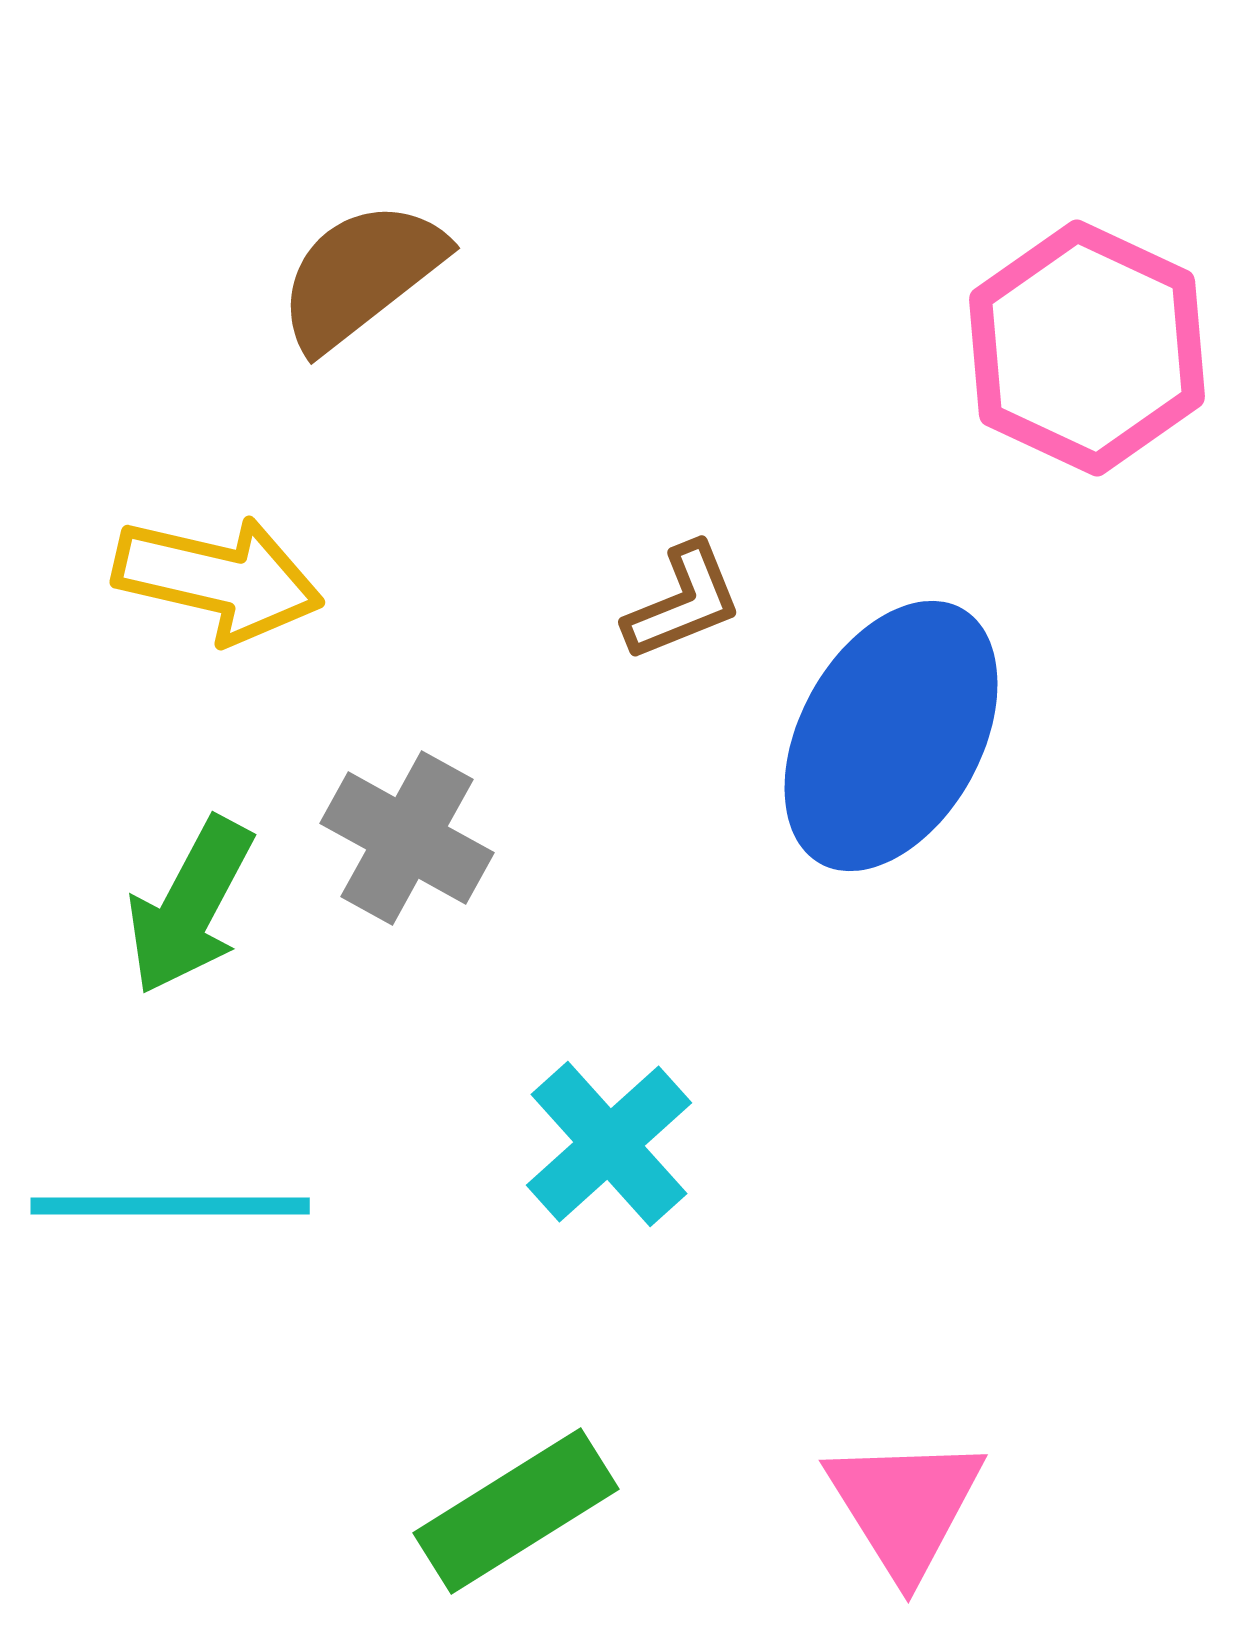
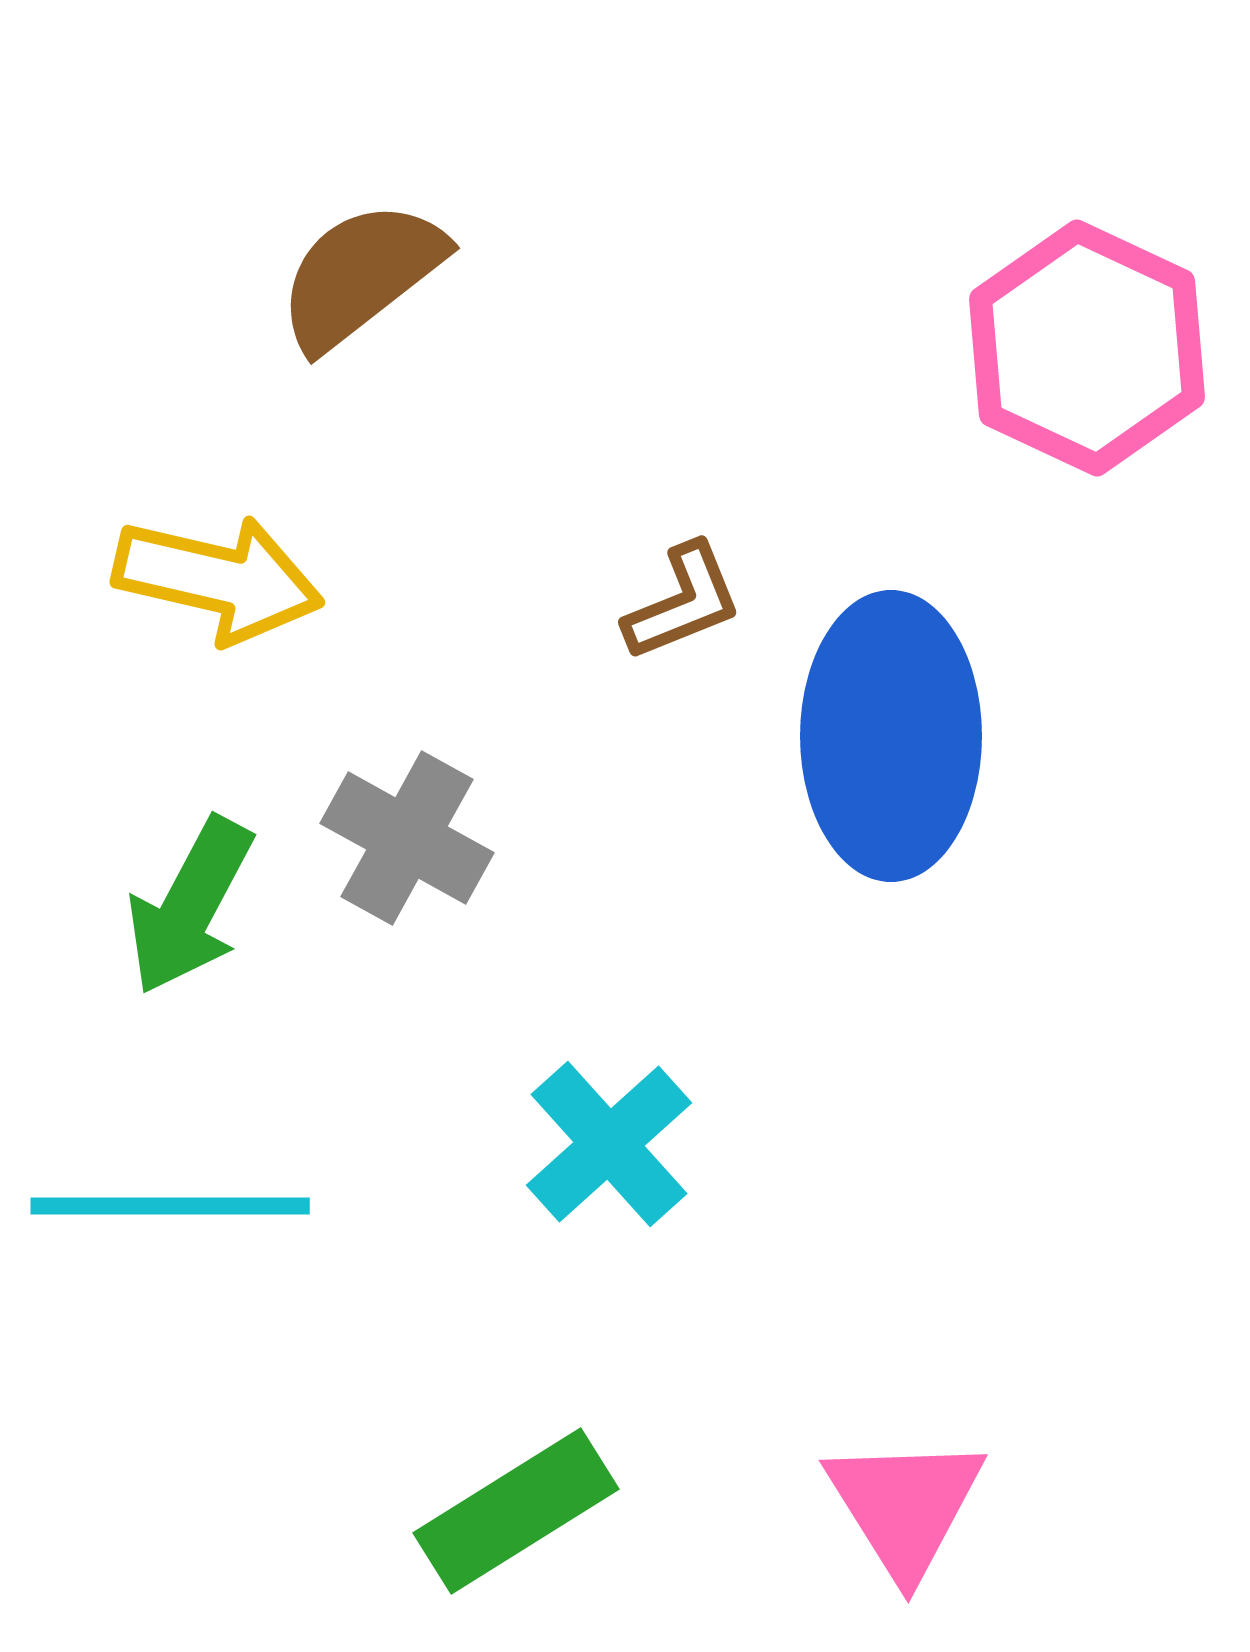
blue ellipse: rotated 29 degrees counterclockwise
